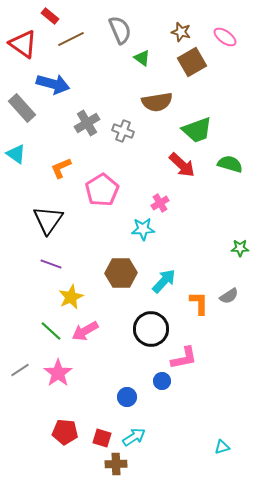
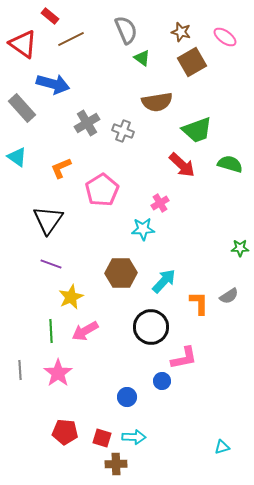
gray semicircle at (120, 30): moved 6 px right
cyan triangle at (16, 154): moved 1 px right, 3 px down
black circle at (151, 329): moved 2 px up
green line at (51, 331): rotated 45 degrees clockwise
gray line at (20, 370): rotated 60 degrees counterclockwise
cyan arrow at (134, 437): rotated 35 degrees clockwise
